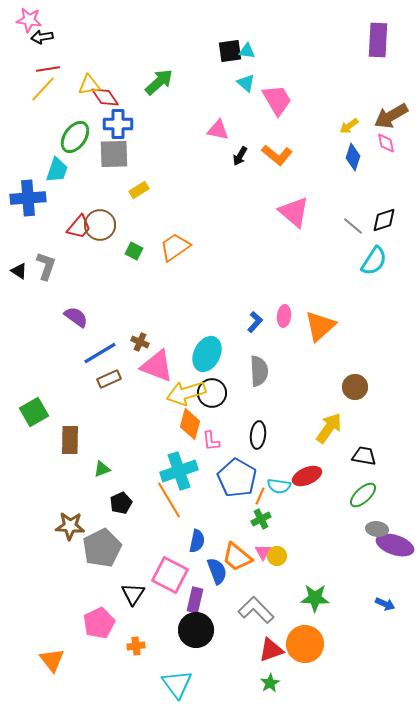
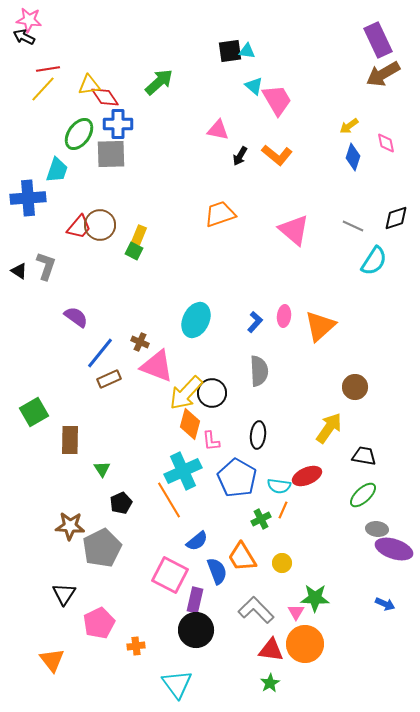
black arrow at (42, 37): moved 18 px left; rotated 35 degrees clockwise
purple rectangle at (378, 40): rotated 28 degrees counterclockwise
cyan triangle at (246, 83): moved 8 px right, 3 px down
brown arrow at (391, 116): moved 8 px left, 42 px up
green ellipse at (75, 137): moved 4 px right, 3 px up
gray square at (114, 154): moved 3 px left
yellow rectangle at (139, 190): moved 45 px down; rotated 36 degrees counterclockwise
pink triangle at (294, 212): moved 18 px down
black diamond at (384, 220): moved 12 px right, 2 px up
gray line at (353, 226): rotated 15 degrees counterclockwise
orange trapezoid at (175, 247): moved 45 px right, 33 px up; rotated 16 degrees clockwise
blue line at (100, 353): rotated 20 degrees counterclockwise
cyan ellipse at (207, 354): moved 11 px left, 34 px up
yellow arrow at (186, 393): rotated 30 degrees counterclockwise
green triangle at (102, 469): rotated 42 degrees counterclockwise
cyan cross at (179, 471): moved 4 px right; rotated 6 degrees counterclockwise
orange line at (260, 496): moved 23 px right, 14 px down
blue semicircle at (197, 541): rotated 40 degrees clockwise
purple ellipse at (395, 545): moved 1 px left, 4 px down
pink triangle at (263, 552): moved 33 px right, 60 px down
yellow circle at (277, 556): moved 5 px right, 7 px down
orange trapezoid at (237, 557): moved 5 px right; rotated 20 degrees clockwise
black triangle at (133, 594): moved 69 px left
red triangle at (271, 650): rotated 28 degrees clockwise
